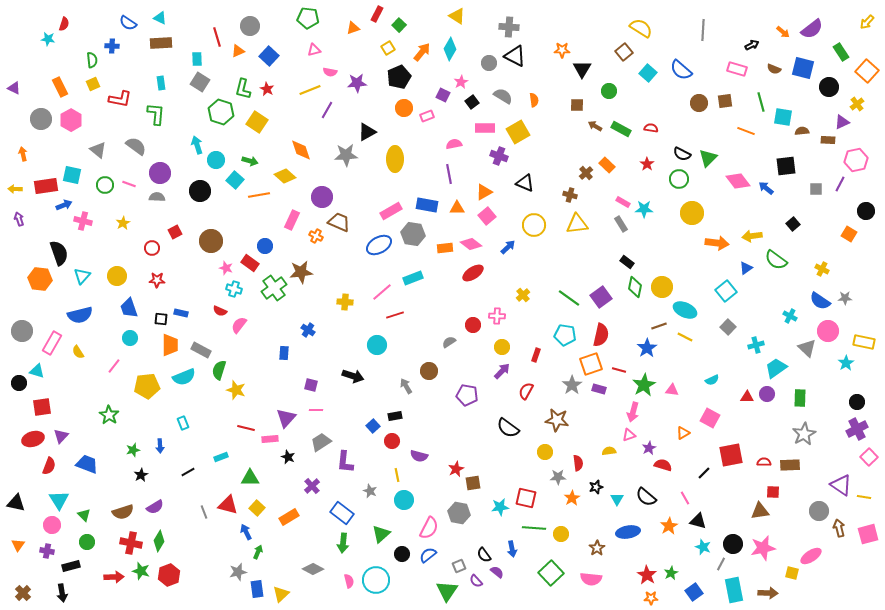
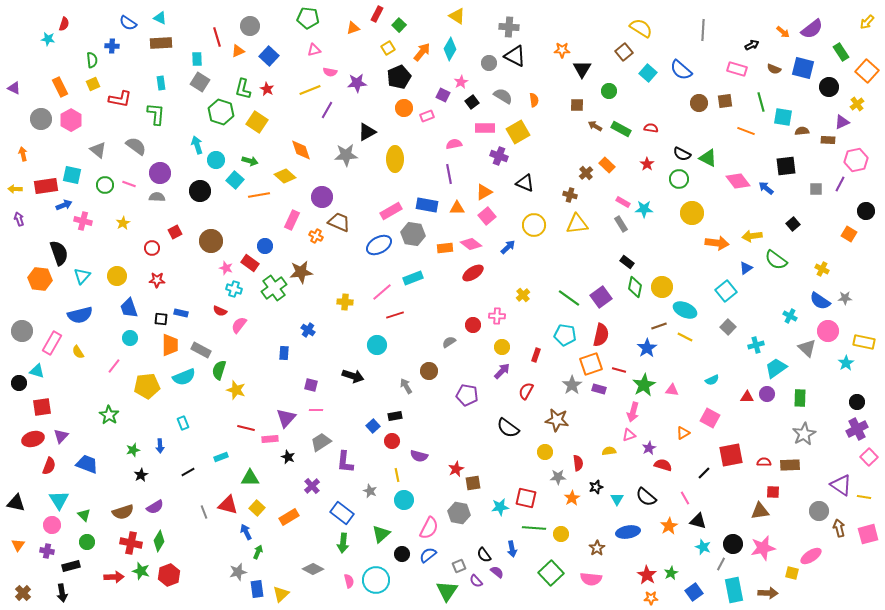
green triangle at (708, 158): rotated 48 degrees counterclockwise
